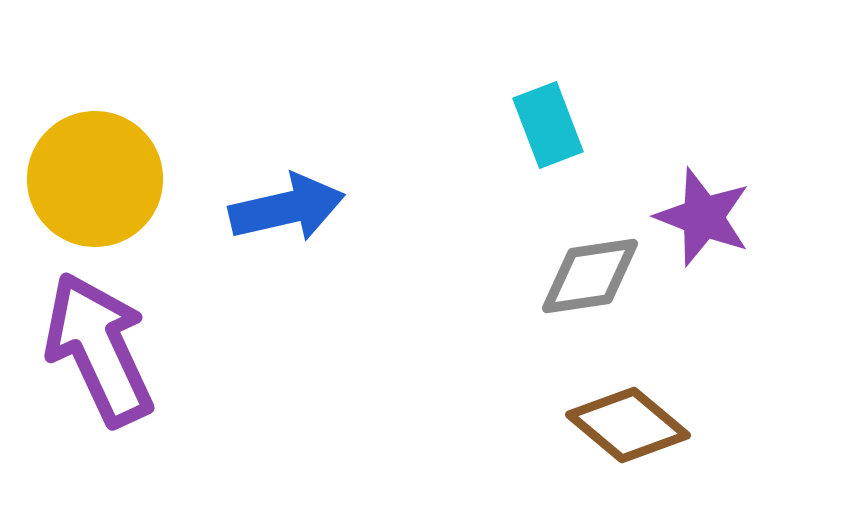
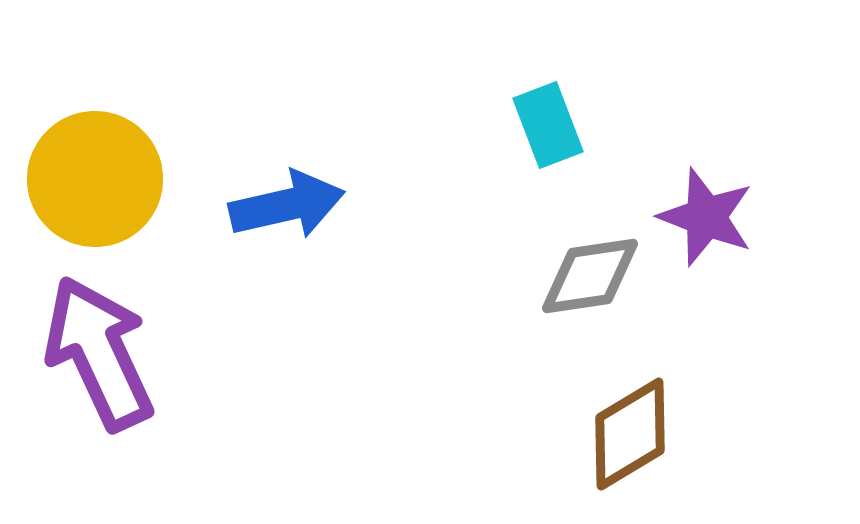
blue arrow: moved 3 px up
purple star: moved 3 px right
purple arrow: moved 4 px down
brown diamond: moved 2 px right, 9 px down; rotated 71 degrees counterclockwise
